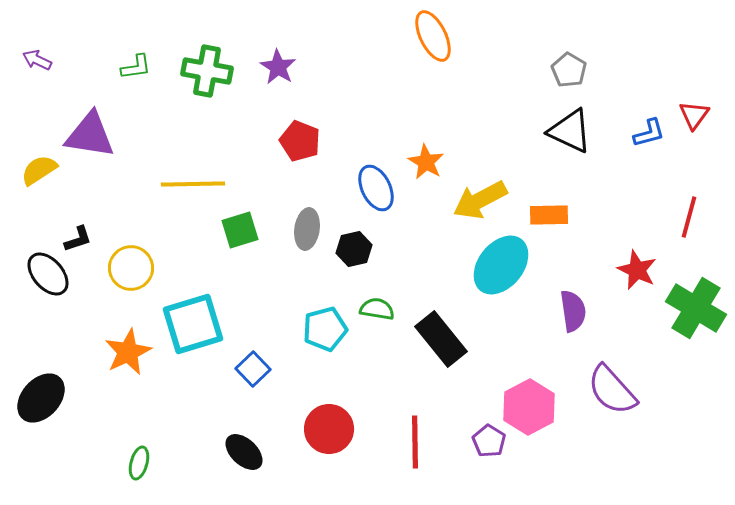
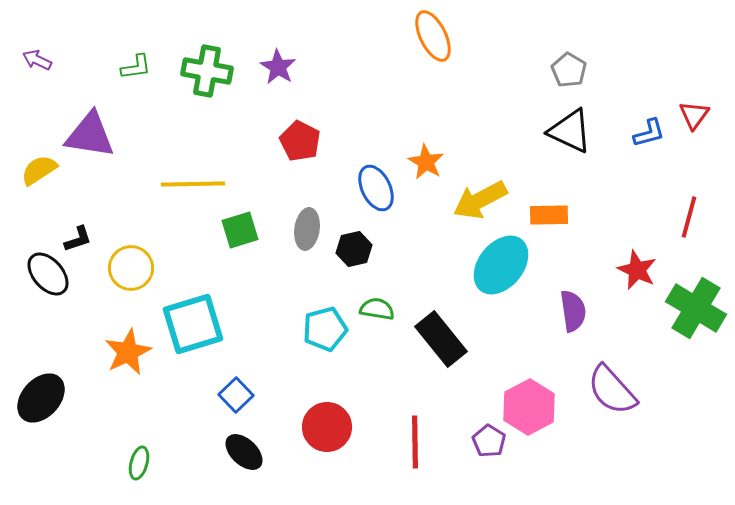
red pentagon at (300, 141): rotated 6 degrees clockwise
blue square at (253, 369): moved 17 px left, 26 px down
red circle at (329, 429): moved 2 px left, 2 px up
